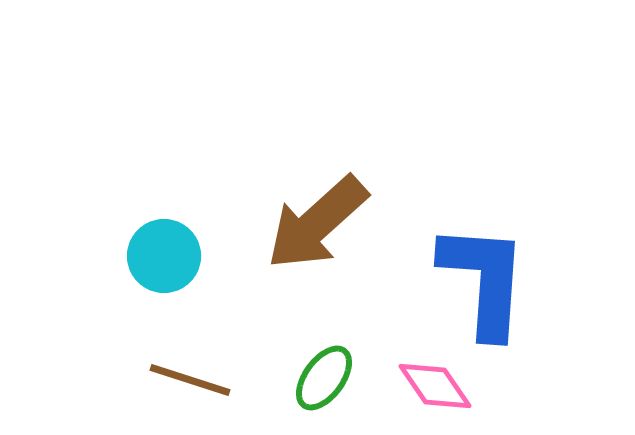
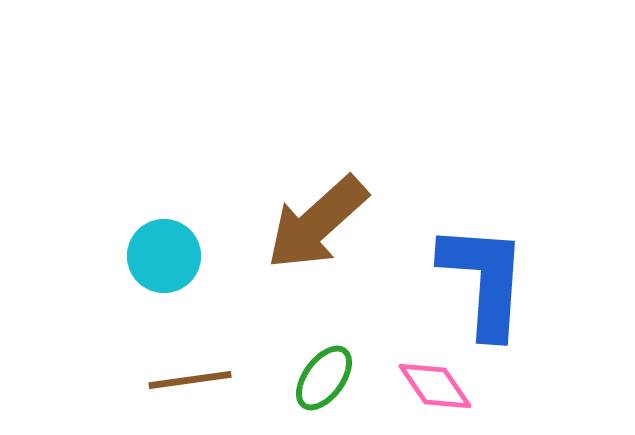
brown line: rotated 26 degrees counterclockwise
